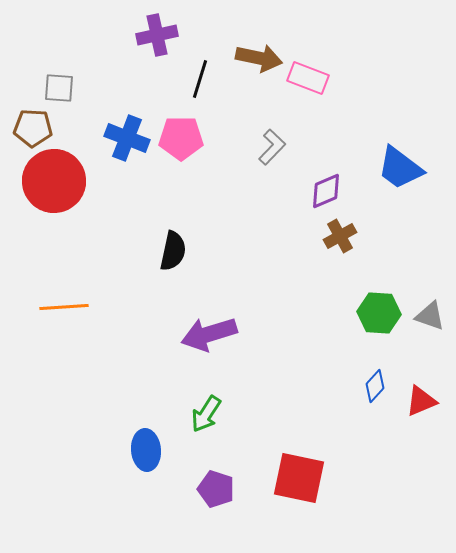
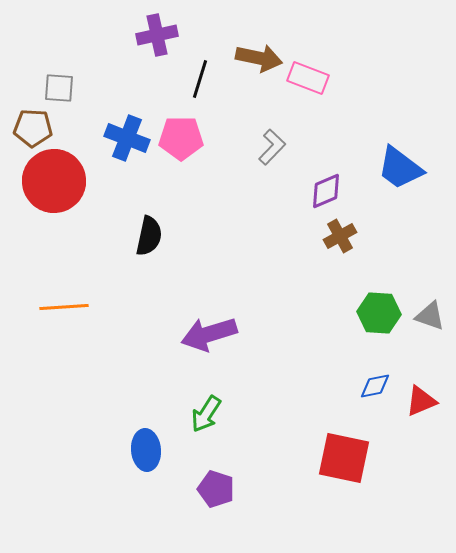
black semicircle: moved 24 px left, 15 px up
blue diamond: rotated 36 degrees clockwise
red square: moved 45 px right, 20 px up
